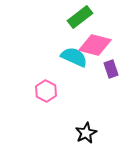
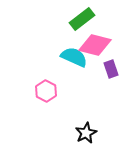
green rectangle: moved 2 px right, 2 px down
